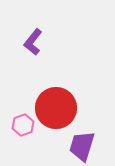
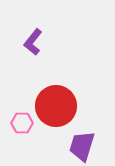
red circle: moved 2 px up
pink hexagon: moved 1 px left, 2 px up; rotated 20 degrees clockwise
